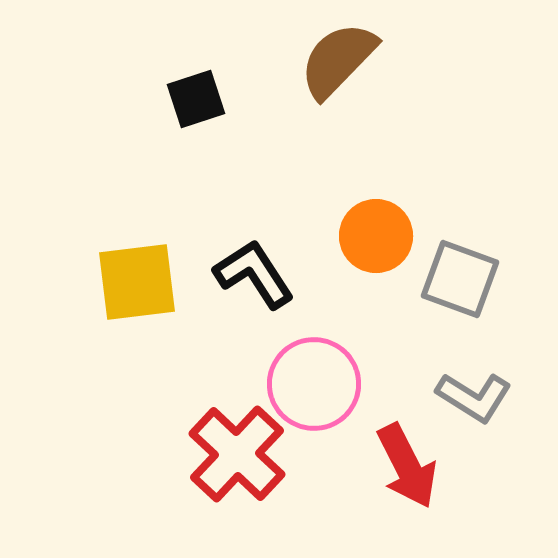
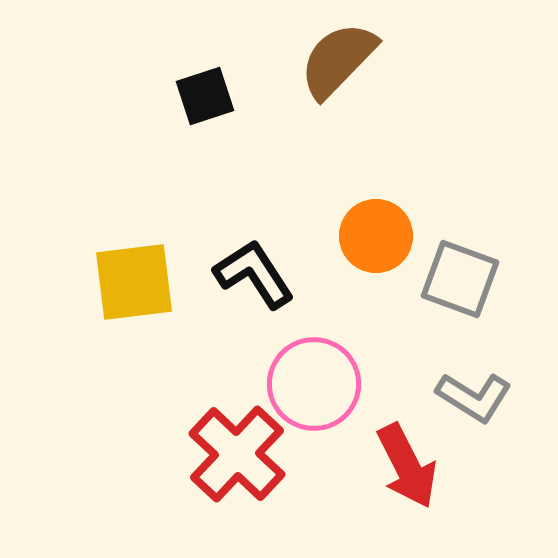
black square: moved 9 px right, 3 px up
yellow square: moved 3 px left
